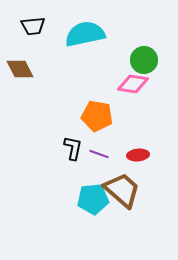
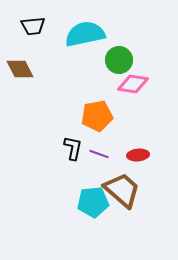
green circle: moved 25 px left
orange pentagon: rotated 20 degrees counterclockwise
cyan pentagon: moved 3 px down
